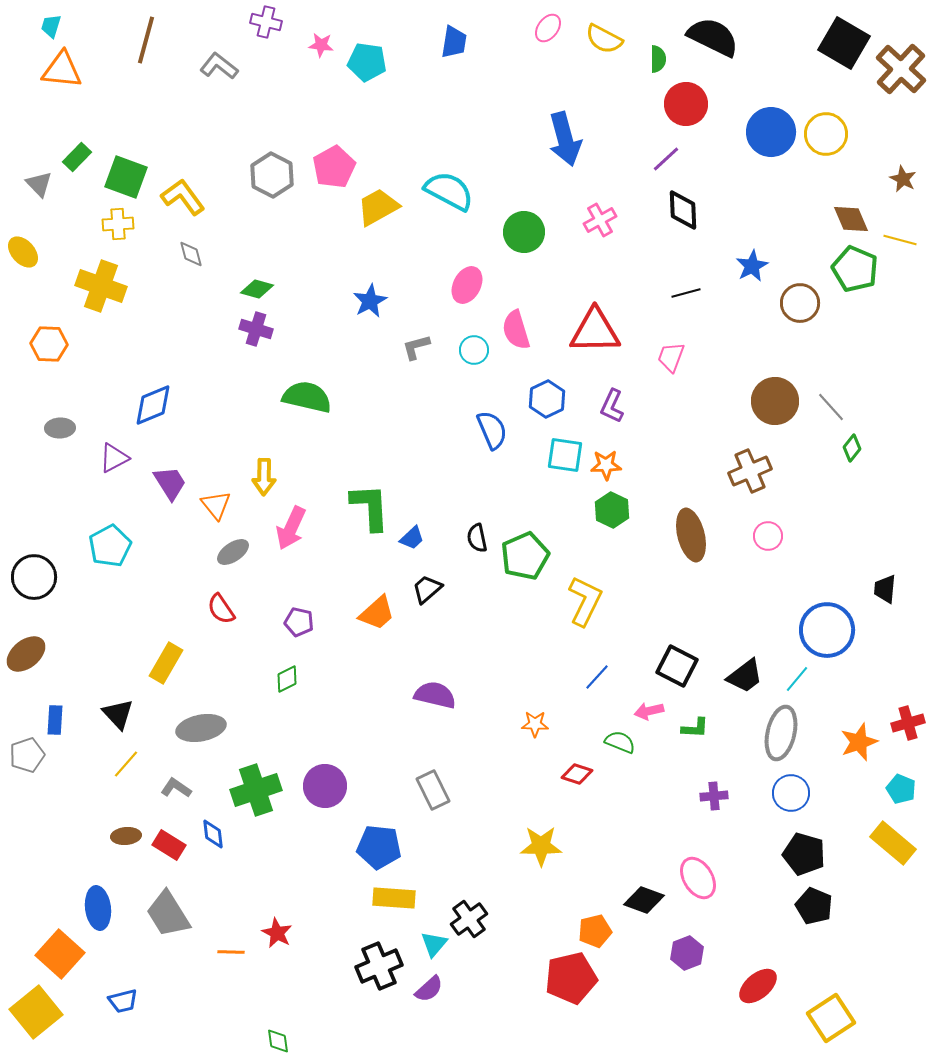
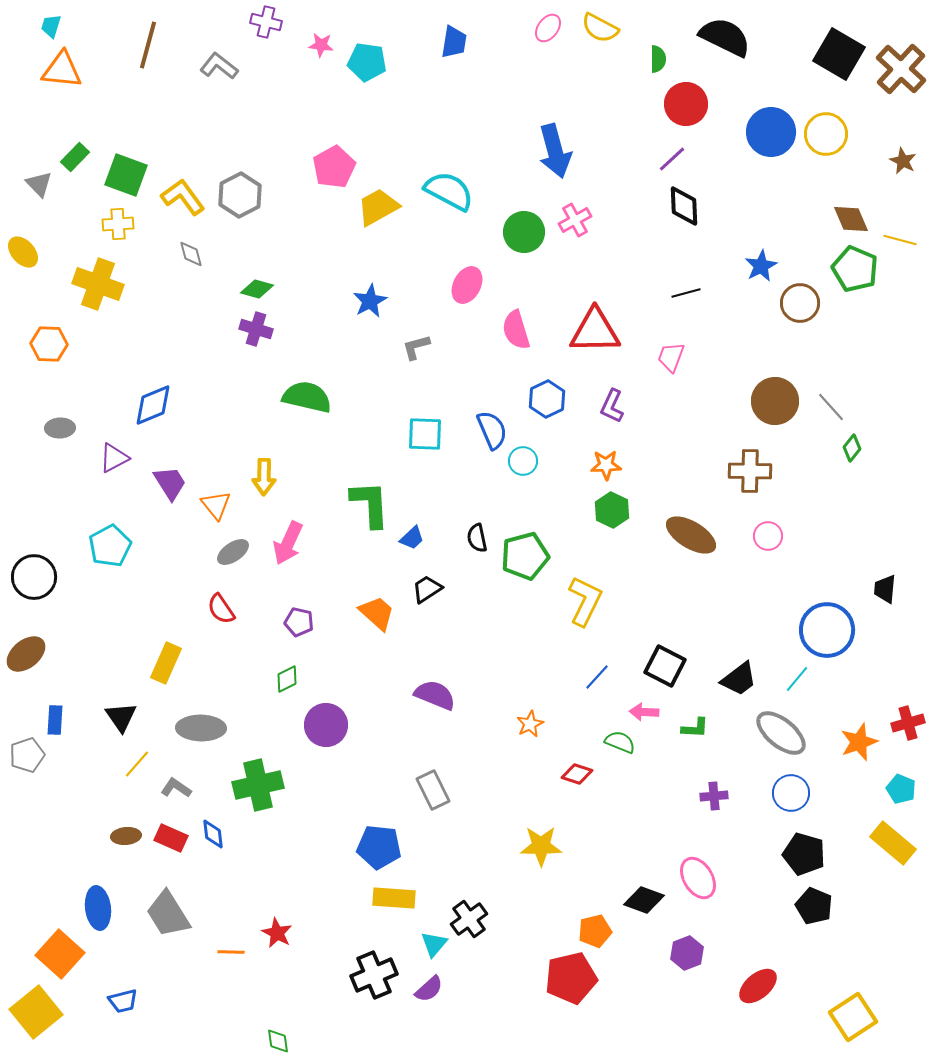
black semicircle at (713, 37): moved 12 px right
yellow semicircle at (604, 39): moved 4 px left, 11 px up
brown line at (146, 40): moved 2 px right, 5 px down
black square at (844, 43): moved 5 px left, 11 px down
blue arrow at (565, 139): moved 10 px left, 12 px down
green rectangle at (77, 157): moved 2 px left
purple line at (666, 159): moved 6 px right
gray hexagon at (272, 175): moved 32 px left, 20 px down; rotated 6 degrees clockwise
green square at (126, 177): moved 2 px up
brown star at (903, 179): moved 18 px up
black diamond at (683, 210): moved 1 px right, 4 px up
pink cross at (600, 220): moved 25 px left
blue star at (752, 266): moved 9 px right
yellow cross at (101, 286): moved 3 px left, 2 px up
cyan circle at (474, 350): moved 49 px right, 111 px down
cyan square at (565, 455): moved 140 px left, 21 px up; rotated 6 degrees counterclockwise
brown cross at (750, 471): rotated 24 degrees clockwise
green L-shape at (370, 507): moved 3 px up
pink arrow at (291, 528): moved 3 px left, 15 px down
brown ellipse at (691, 535): rotated 45 degrees counterclockwise
green pentagon at (525, 556): rotated 9 degrees clockwise
black trapezoid at (427, 589): rotated 8 degrees clockwise
orange trapezoid at (377, 613): rotated 96 degrees counterclockwise
yellow rectangle at (166, 663): rotated 6 degrees counterclockwise
black square at (677, 666): moved 12 px left
black trapezoid at (745, 676): moved 6 px left, 3 px down
purple semicircle at (435, 695): rotated 9 degrees clockwise
pink arrow at (649, 711): moved 5 px left, 1 px down; rotated 16 degrees clockwise
black triangle at (118, 714): moved 3 px right, 3 px down; rotated 8 degrees clockwise
orange star at (535, 724): moved 5 px left; rotated 28 degrees counterclockwise
gray ellipse at (201, 728): rotated 12 degrees clockwise
gray ellipse at (781, 733): rotated 64 degrees counterclockwise
yellow line at (126, 764): moved 11 px right
purple circle at (325, 786): moved 1 px right, 61 px up
green cross at (256, 790): moved 2 px right, 5 px up; rotated 6 degrees clockwise
red rectangle at (169, 845): moved 2 px right, 7 px up; rotated 8 degrees counterclockwise
black cross at (379, 966): moved 5 px left, 9 px down
yellow square at (831, 1018): moved 22 px right, 1 px up
